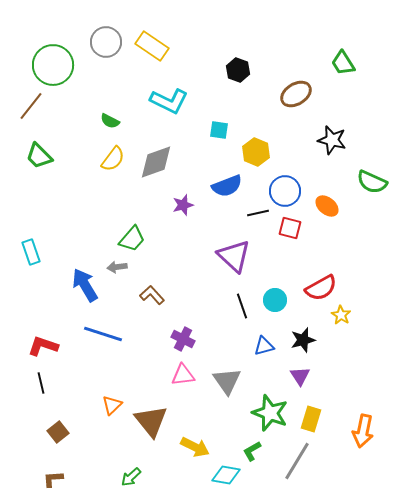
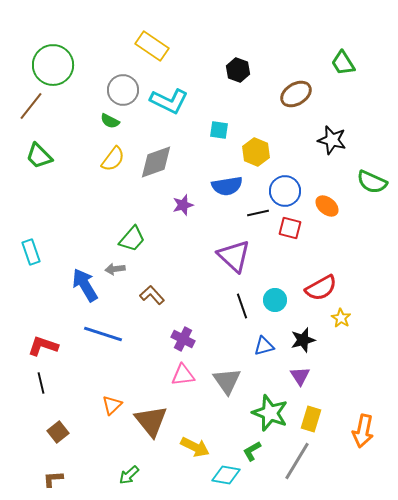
gray circle at (106, 42): moved 17 px right, 48 px down
blue semicircle at (227, 186): rotated 12 degrees clockwise
gray arrow at (117, 267): moved 2 px left, 2 px down
yellow star at (341, 315): moved 3 px down
green arrow at (131, 477): moved 2 px left, 2 px up
